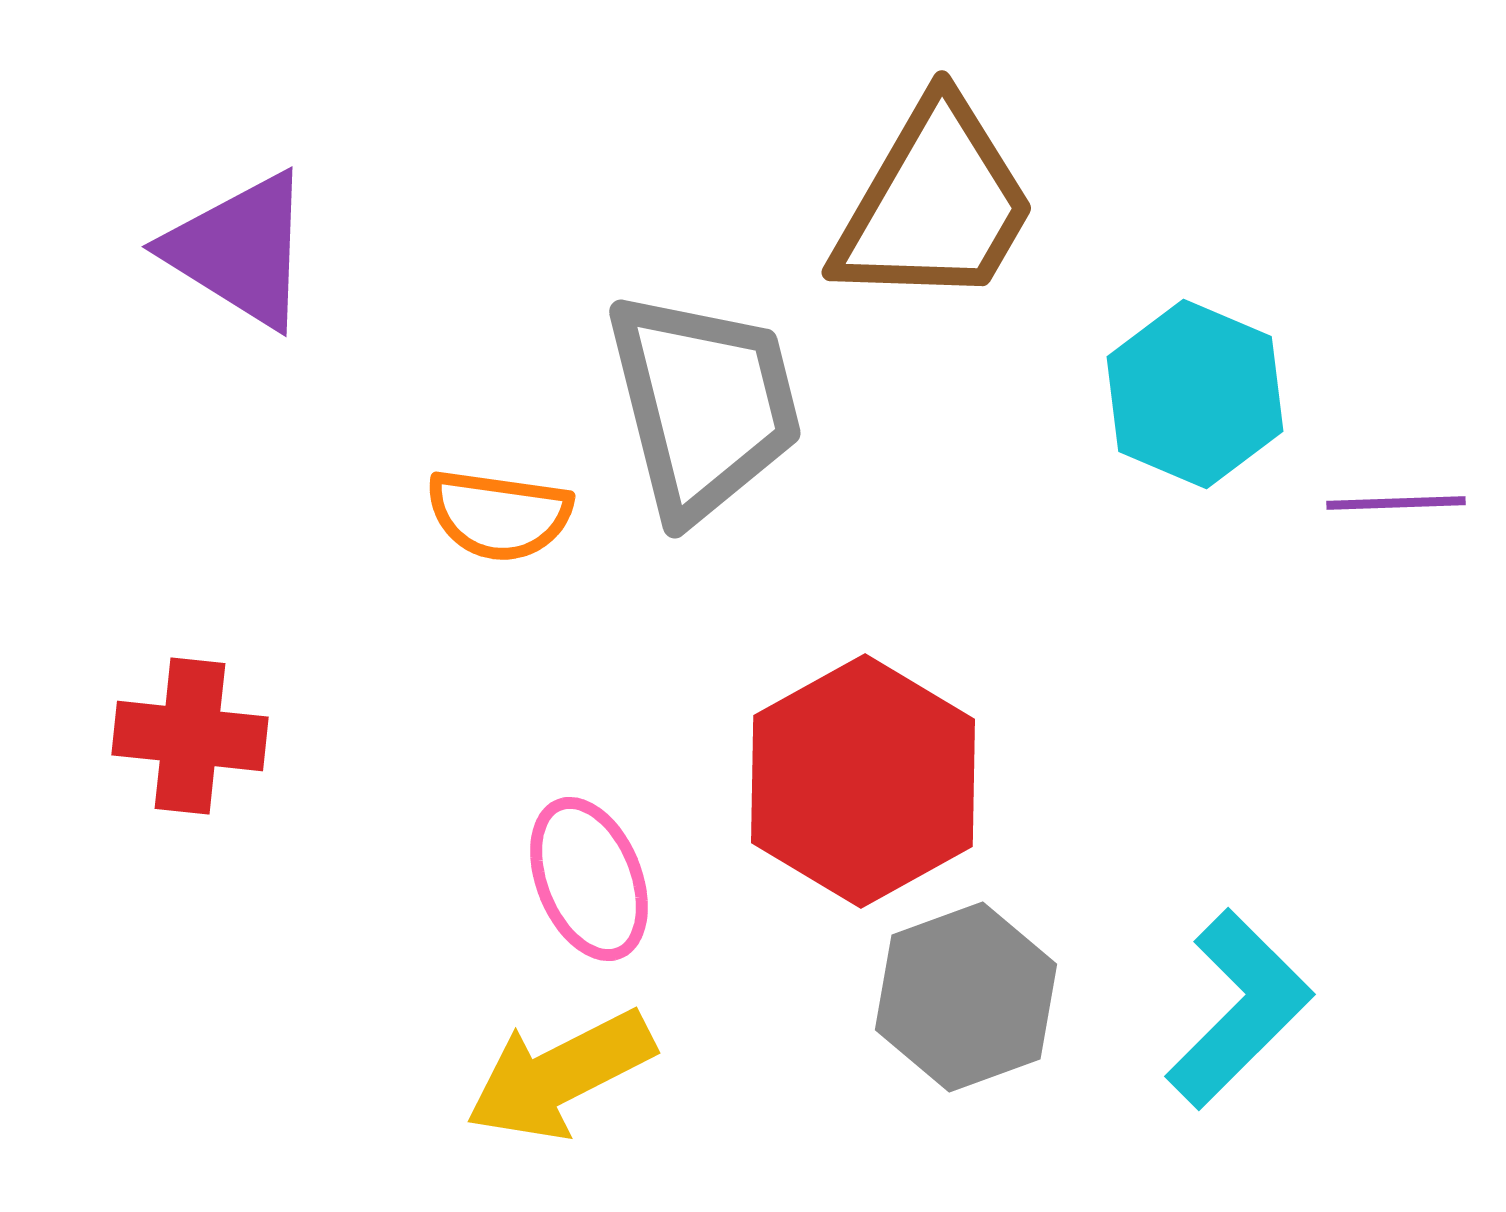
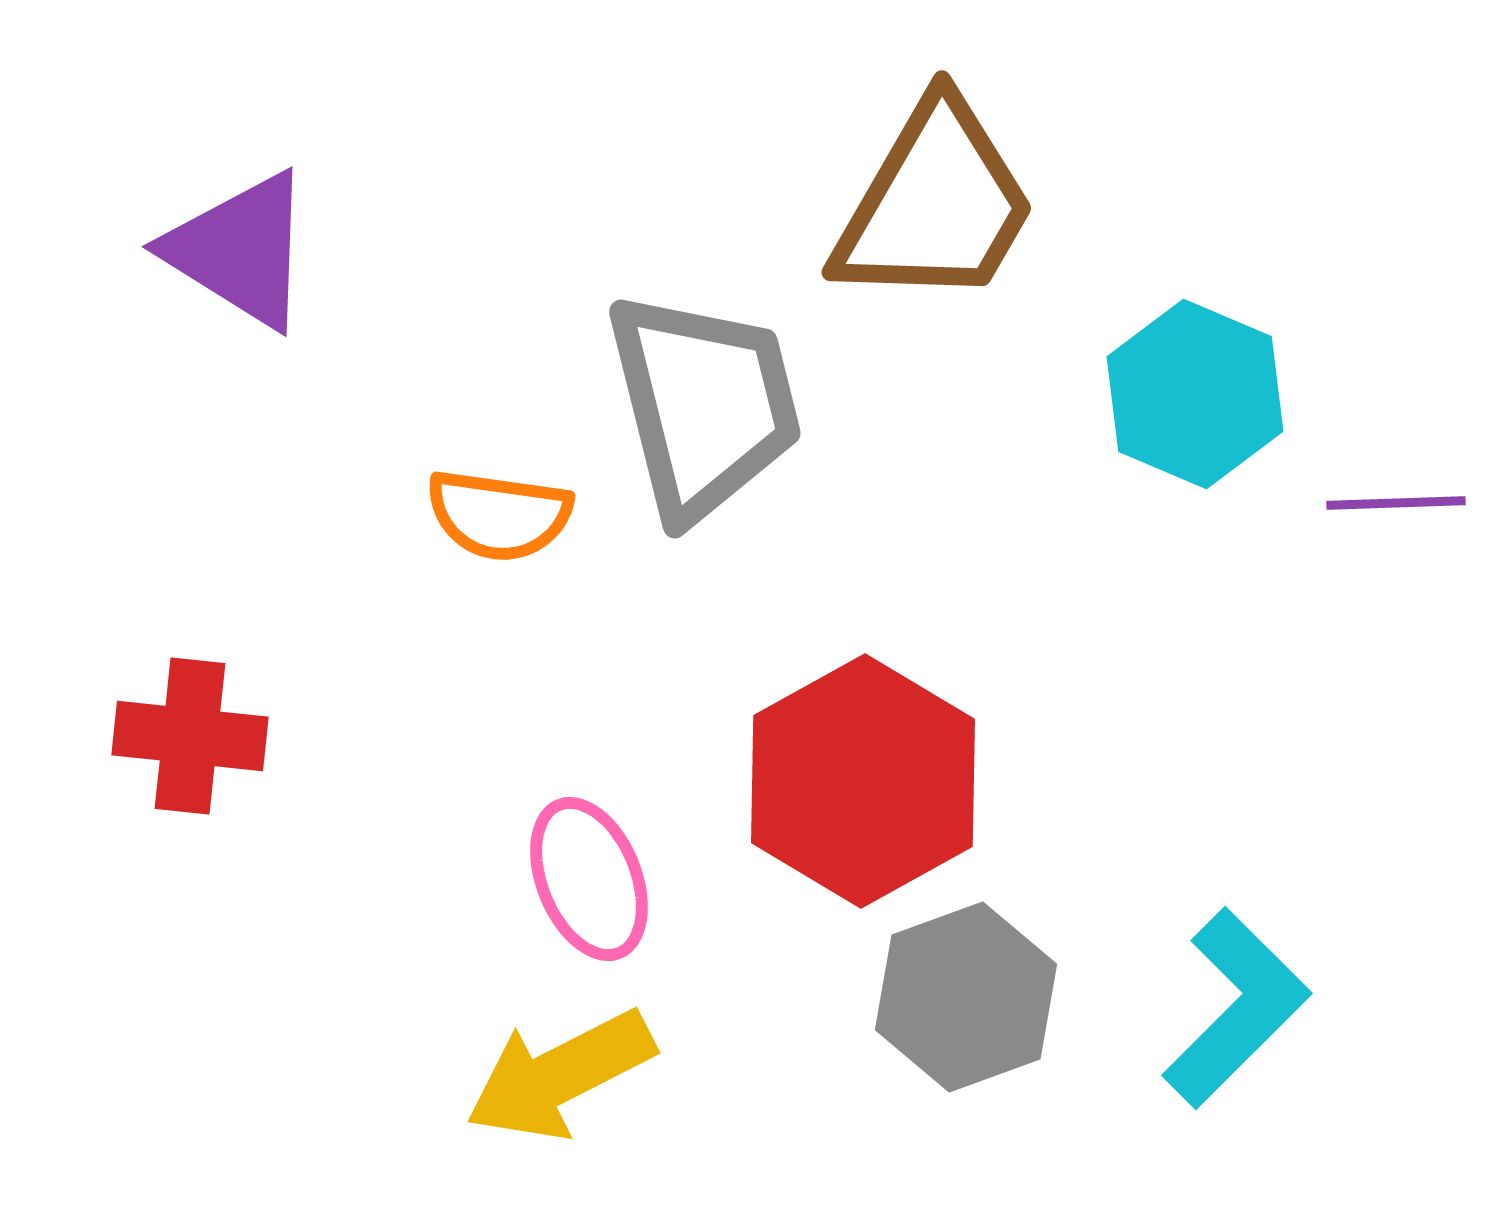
cyan L-shape: moved 3 px left, 1 px up
